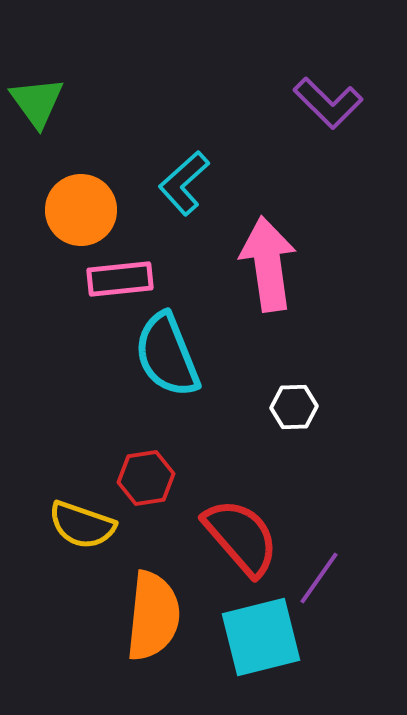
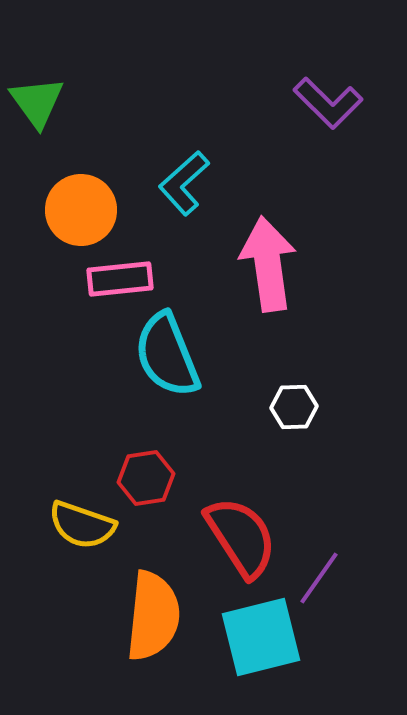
red semicircle: rotated 8 degrees clockwise
